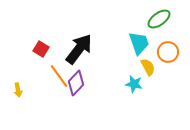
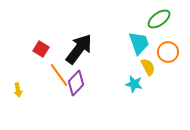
orange line: moved 1 px up
